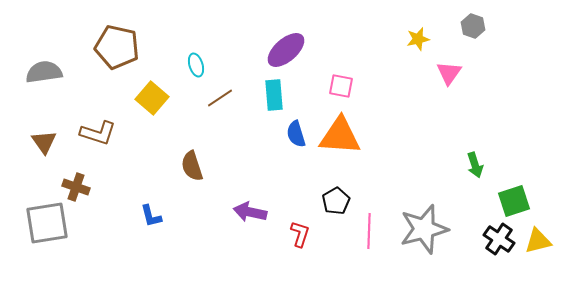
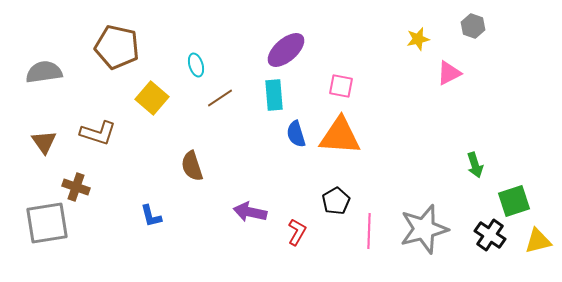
pink triangle: rotated 28 degrees clockwise
red L-shape: moved 3 px left, 2 px up; rotated 12 degrees clockwise
black cross: moved 9 px left, 4 px up
